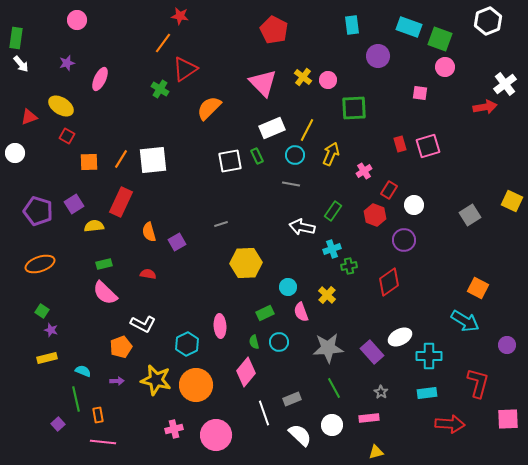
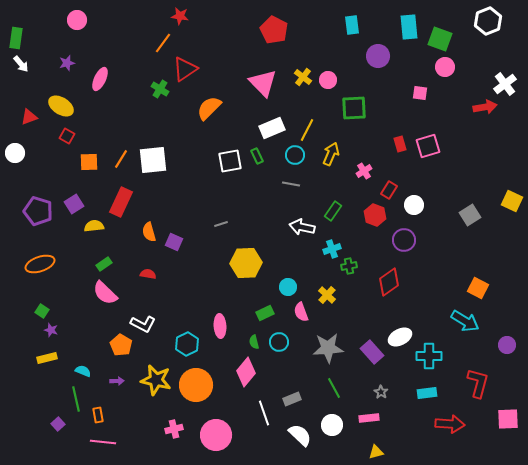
cyan rectangle at (409, 27): rotated 65 degrees clockwise
purple square at (177, 242): moved 3 px left; rotated 36 degrees counterclockwise
green rectangle at (104, 264): rotated 21 degrees counterclockwise
orange pentagon at (121, 347): moved 2 px up; rotated 20 degrees counterclockwise
